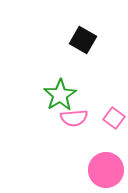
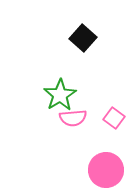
black square: moved 2 px up; rotated 12 degrees clockwise
pink semicircle: moved 1 px left
